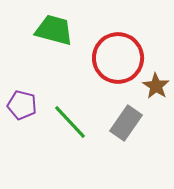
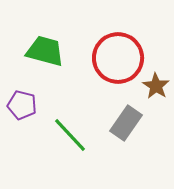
green trapezoid: moved 9 px left, 21 px down
green line: moved 13 px down
